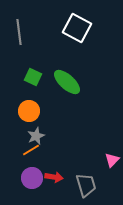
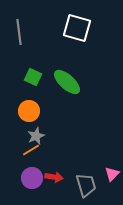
white square: rotated 12 degrees counterclockwise
pink triangle: moved 14 px down
